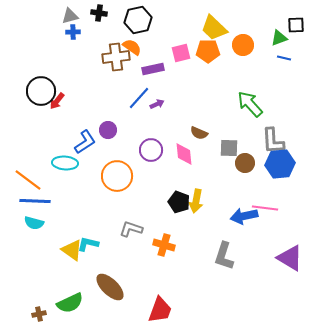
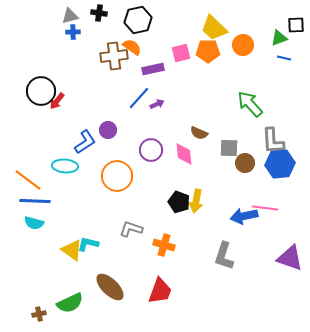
brown cross at (116, 57): moved 2 px left, 1 px up
cyan ellipse at (65, 163): moved 3 px down
purple triangle at (290, 258): rotated 12 degrees counterclockwise
red trapezoid at (160, 310): moved 19 px up
